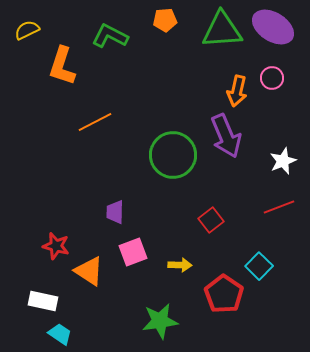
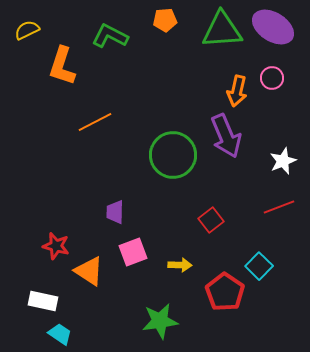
red pentagon: moved 1 px right, 2 px up
